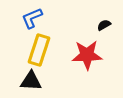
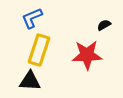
black triangle: moved 1 px left
